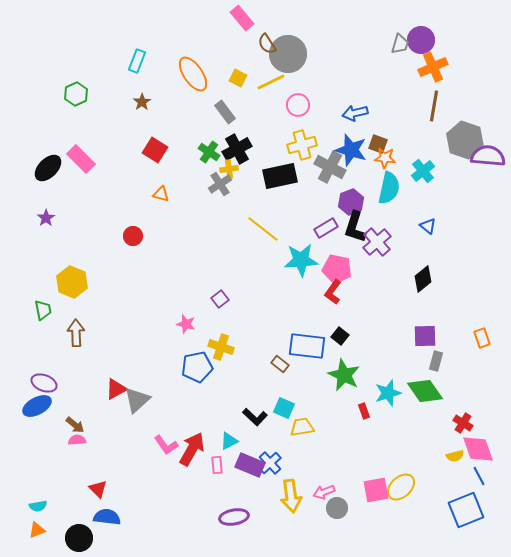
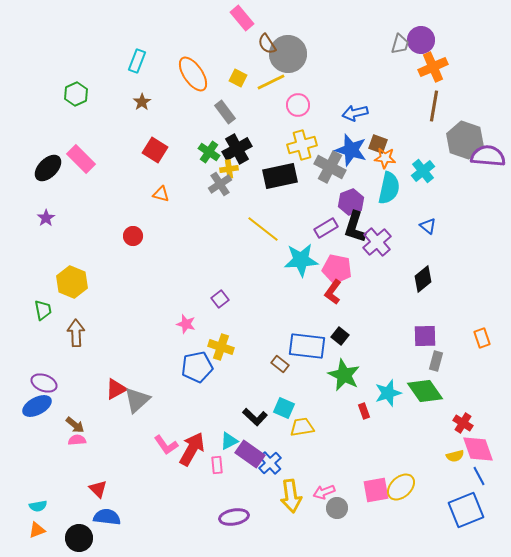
purple rectangle at (250, 465): moved 11 px up; rotated 12 degrees clockwise
